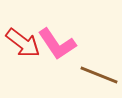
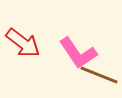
pink L-shape: moved 21 px right, 9 px down
